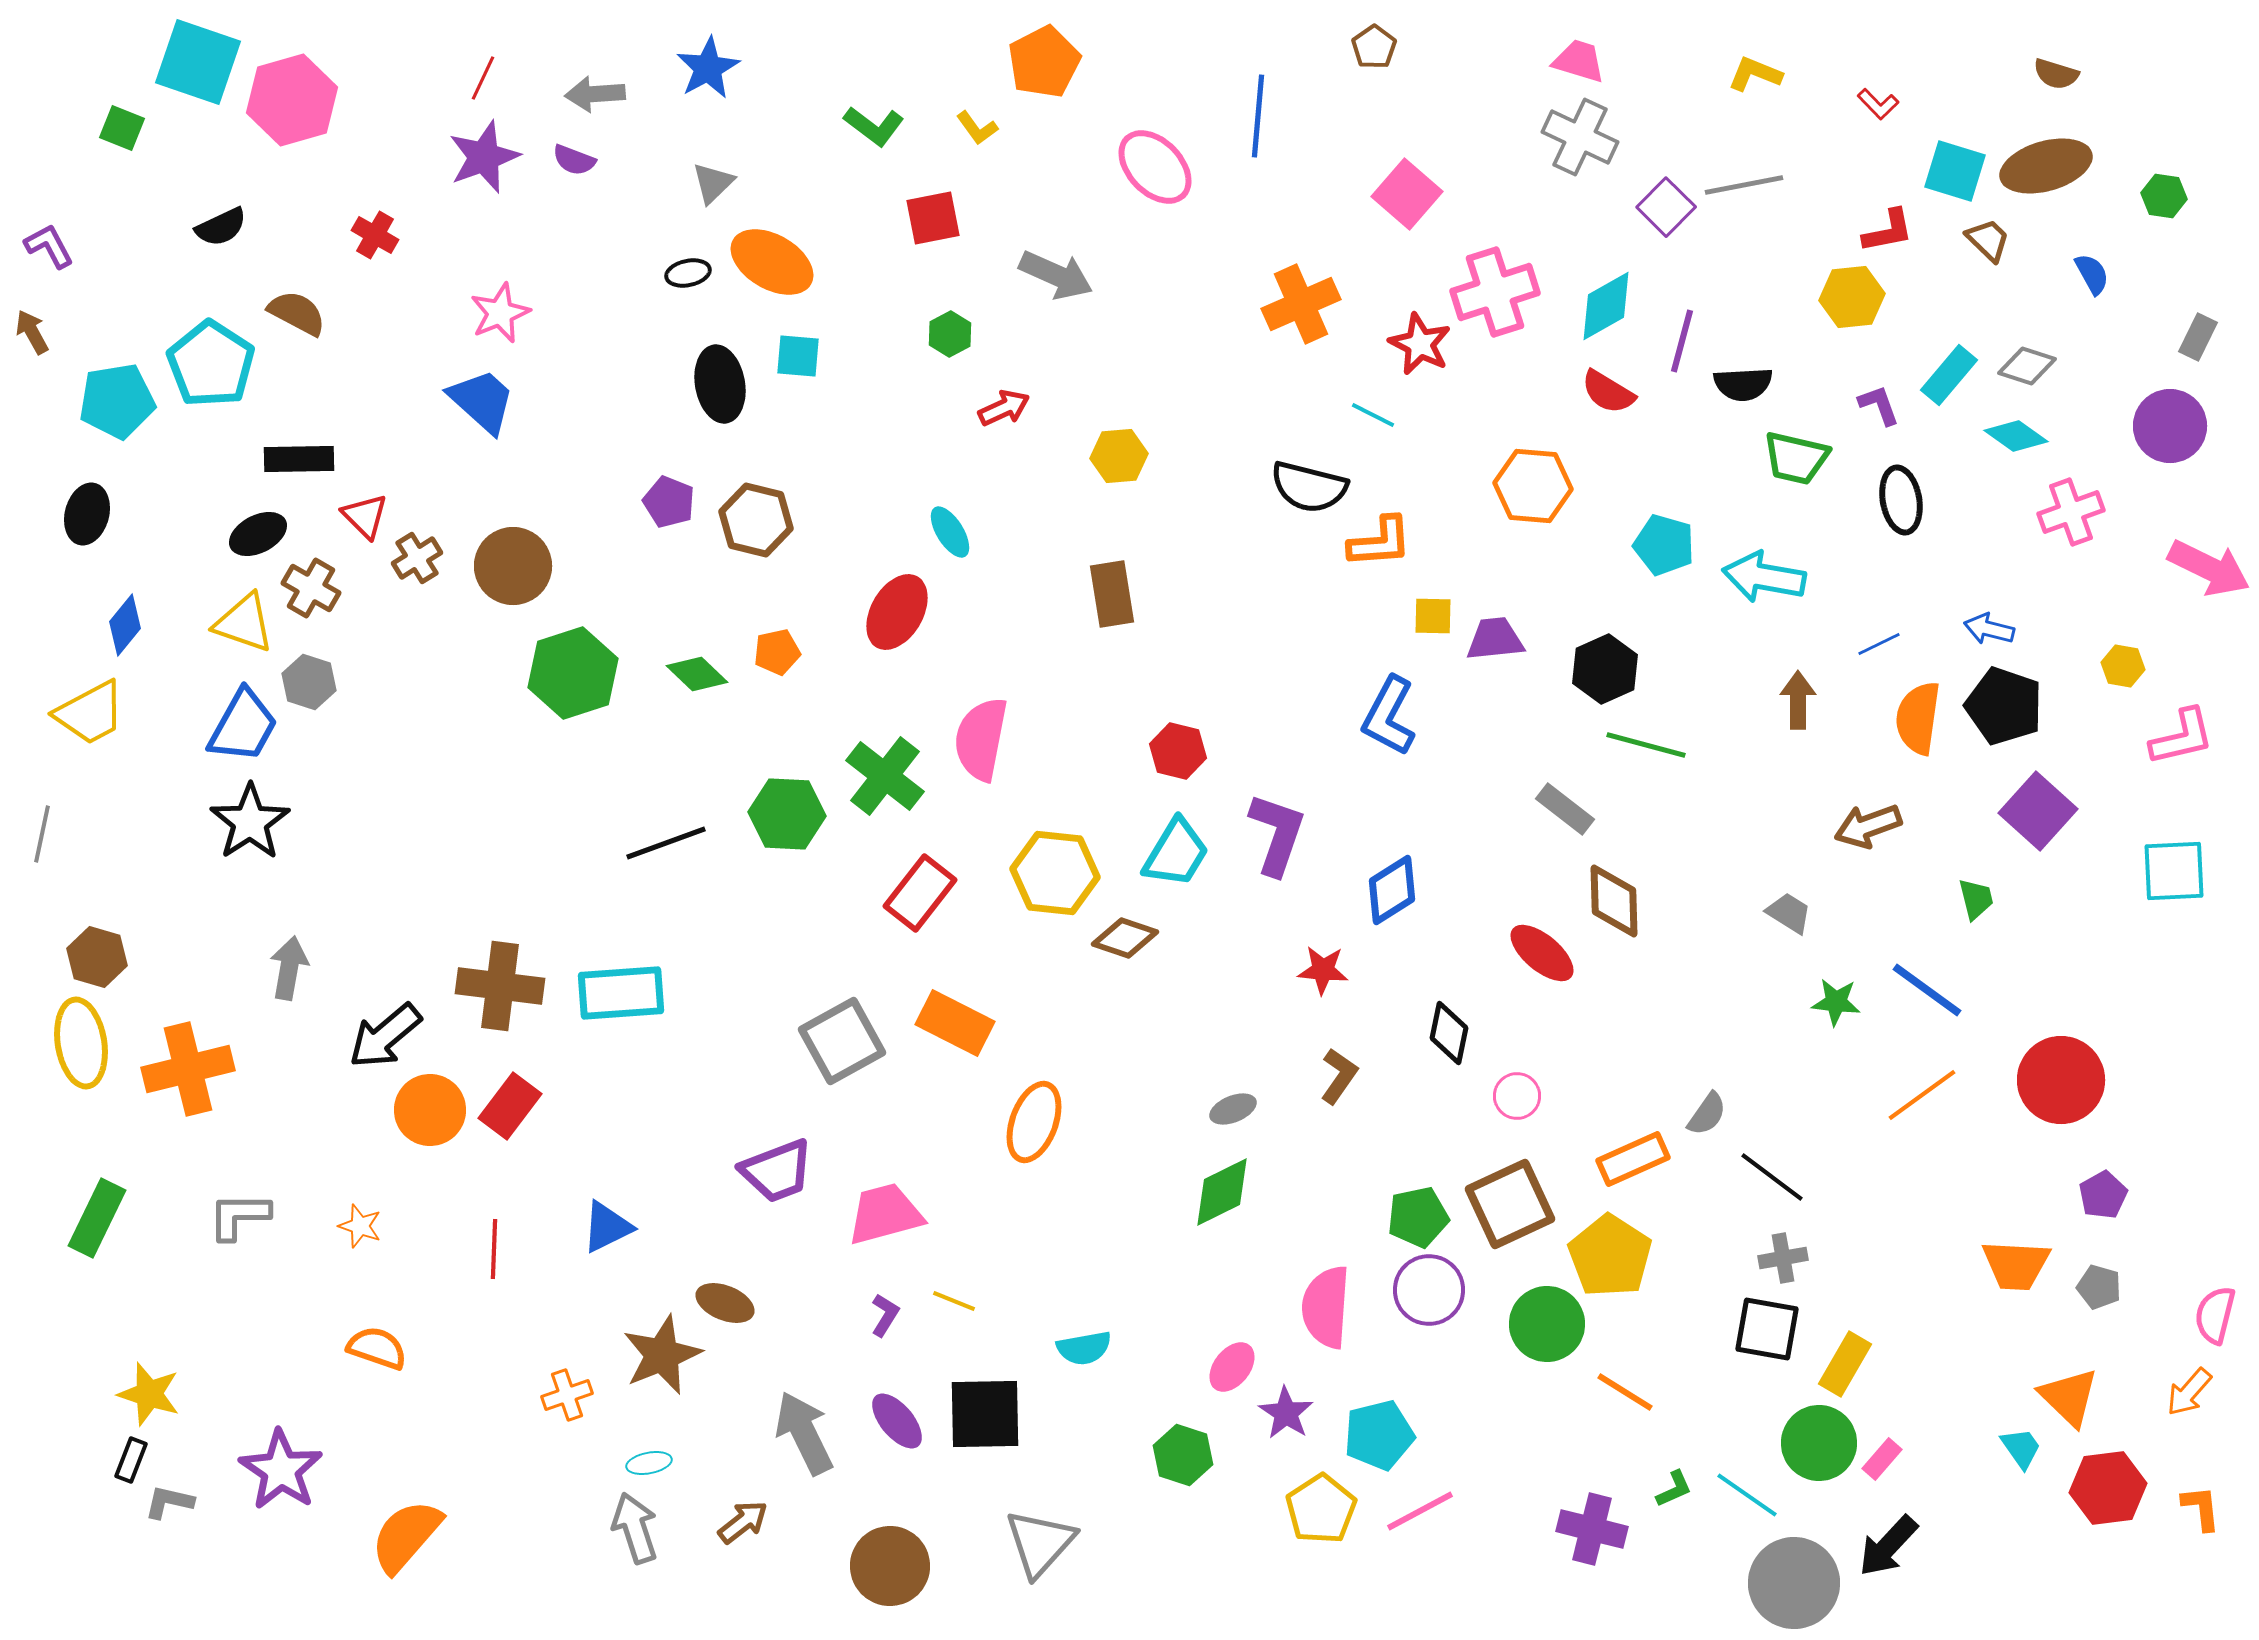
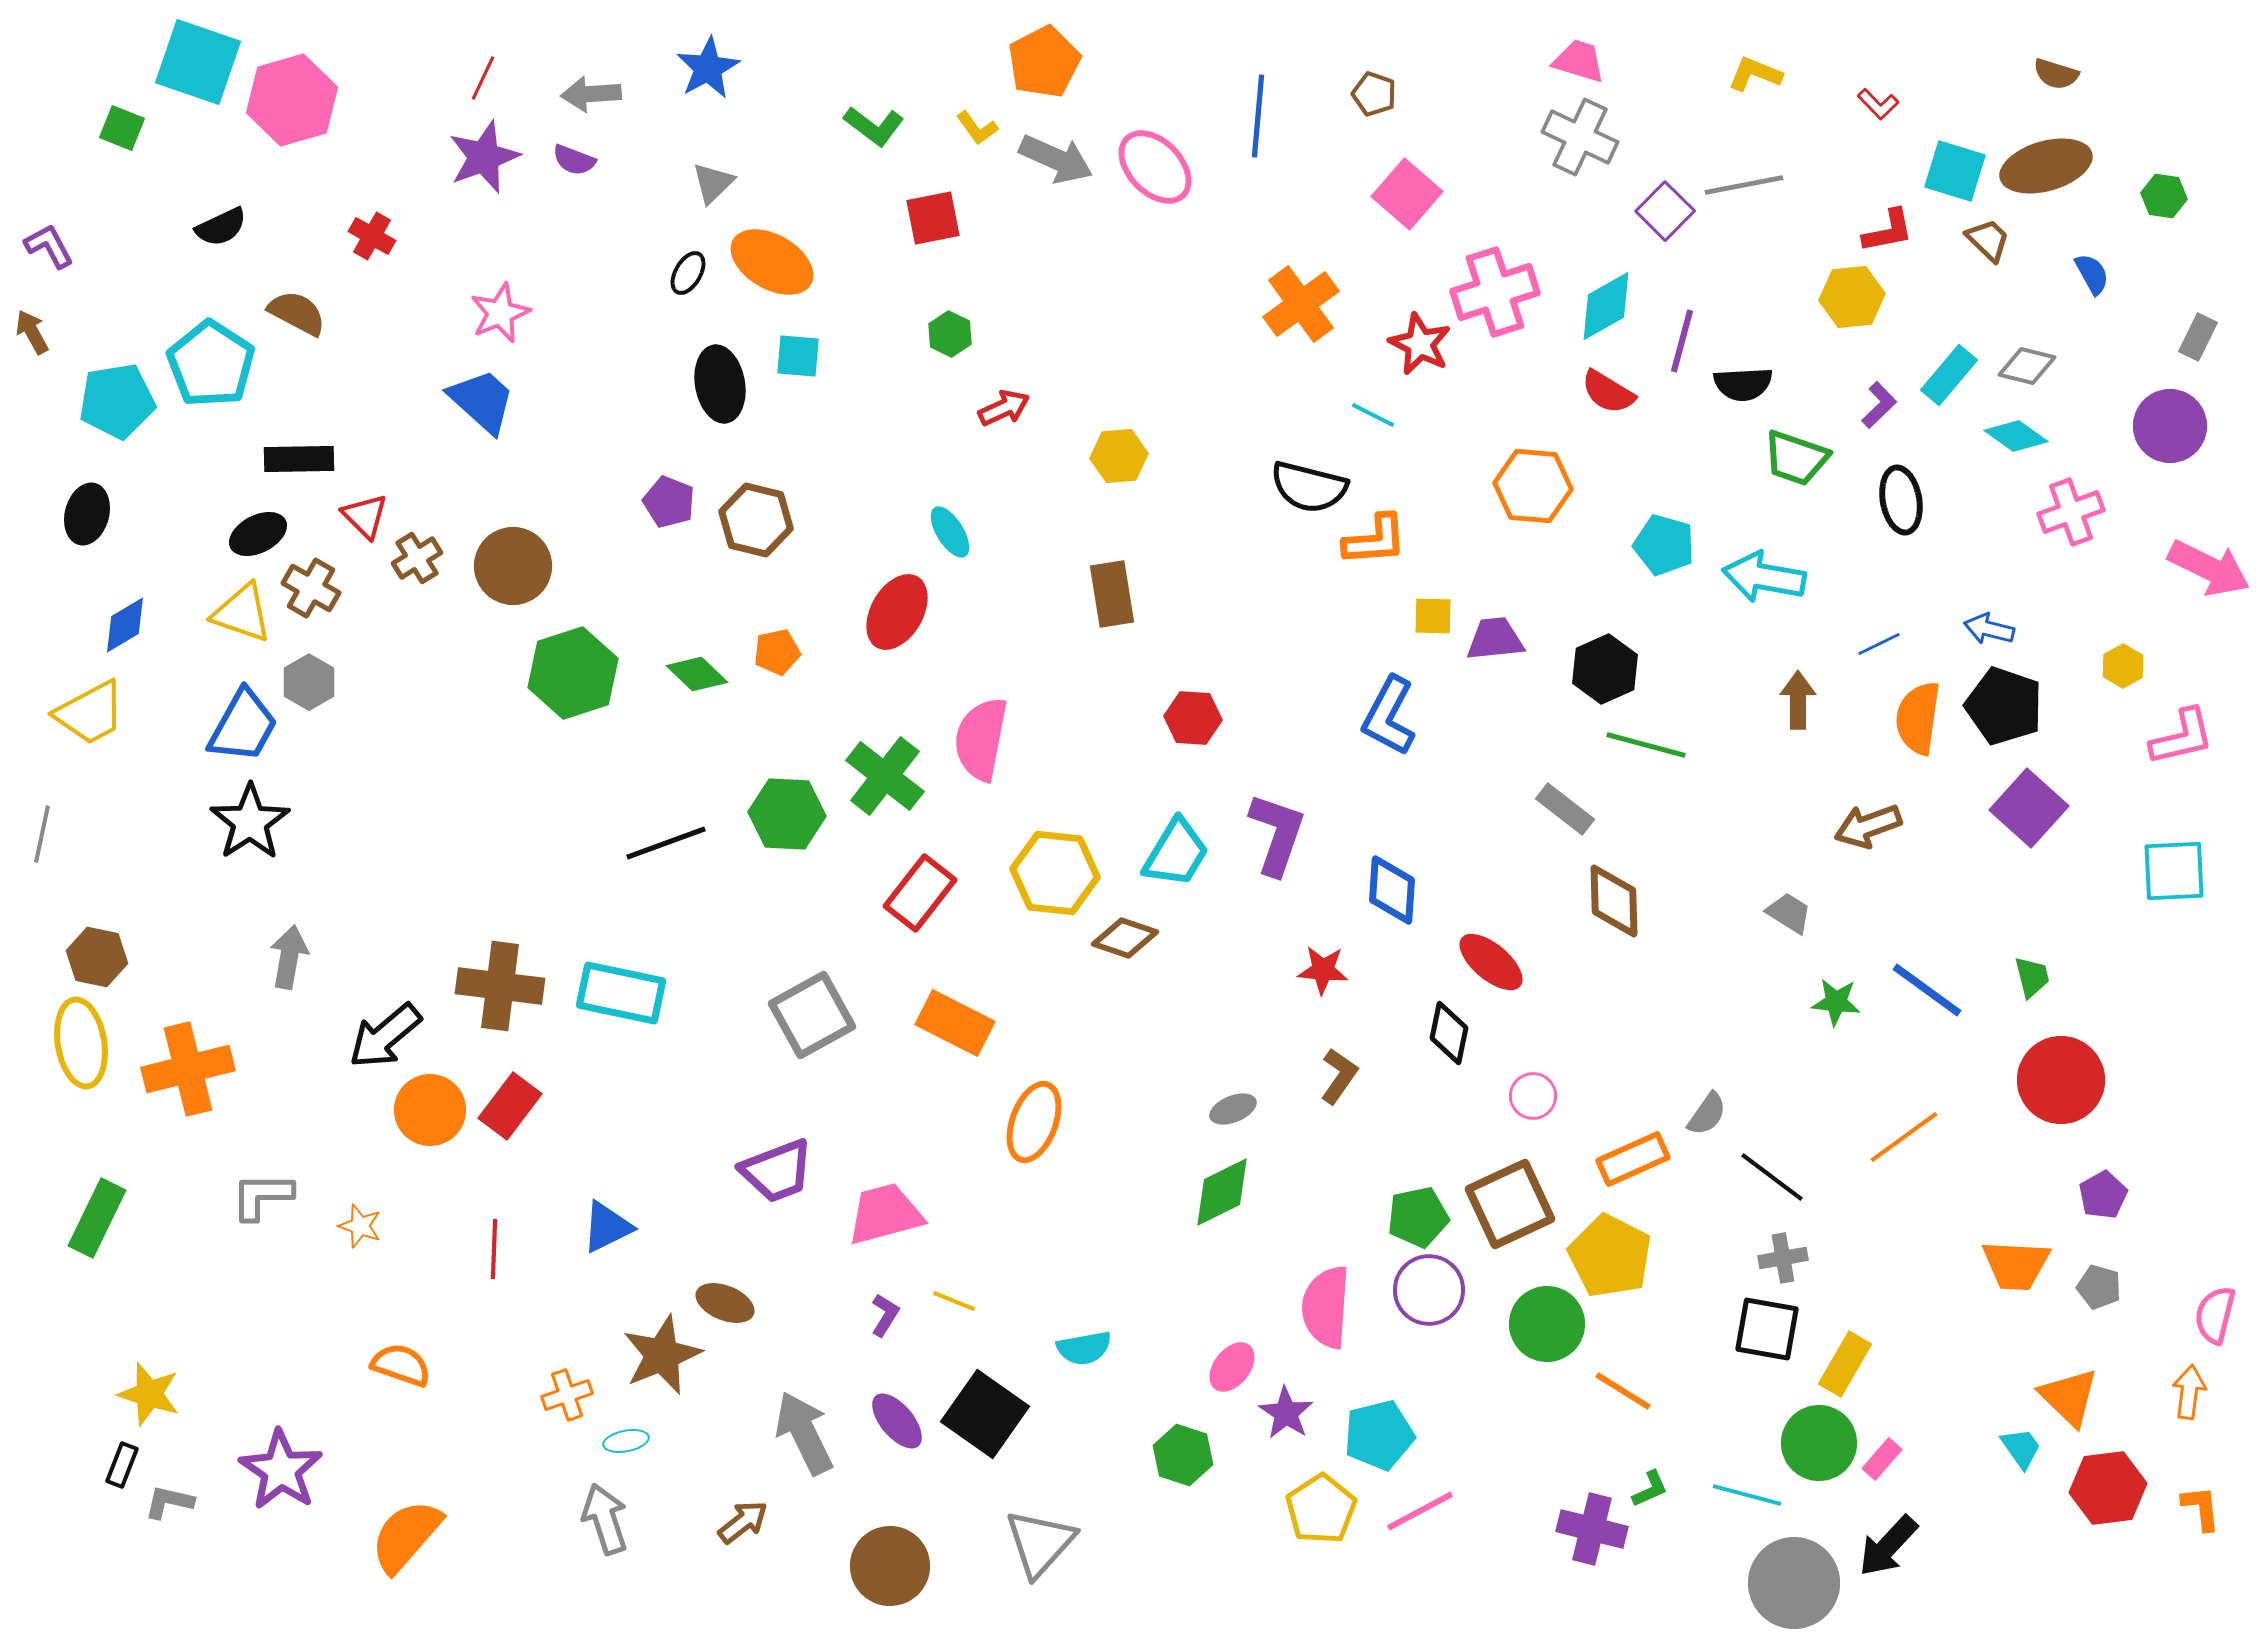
brown pentagon at (1374, 47): moved 47 px down; rotated 18 degrees counterclockwise
gray arrow at (595, 94): moved 4 px left
purple square at (1666, 207): moved 1 px left, 4 px down
red cross at (375, 235): moved 3 px left, 1 px down
black ellipse at (688, 273): rotated 48 degrees counterclockwise
gray arrow at (1056, 275): moved 116 px up
orange cross at (1301, 304): rotated 12 degrees counterclockwise
green hexagon at (950, 334): rotated 6 degrees counterclockwise
gray diamond at (2027, 366): rotated 4 degrees counterclockwise
purple L-shape at (1879, 405): rotated 66 degrees clockwise
green trapezoid at (1796, 458): rotated 6 degrees clockwise
orange L-shape at (1380, 542): moved 5 px left, 2 px up
yellow triangle at (244, 623): moved 2 px left, 10 px up
blue diamond at (125, 625): rotated 20 degrees clockwise
yellow hexagon at (2123, 666): rotated 21 degrees clockwise
gray hexagon at (309, 682): rotated 12 degrees clockwise
red hexagon at (1178, 751): moved 15 px right, 33 px up; rotated 10 degrees counterclockwise
purple square at (2038, 811): moved 9 px left, 3 px up
blue diamond at (1392, 890): rotated 54 degrees counterclockwise
green trapezoid at (1976, 899): moved 56 px right, 78 px down
red ellipse at (1542, 953): moved 51 px left, 9 px down
brown hexagon at (97, 957): rotated 4 degrees counterclockwise
gray arrow at (289, 968): moved 11 px up
cyan rectangle at (621, 993): rotated 16 degrees clockwise
gray square at (842, 1041): moved 30 px left, 26 px up
orange line at (1922, 1095): moved 18 px left, 42 px down
pink circle at (1517, 1096): moved 16 px right
gray L-shape at (239, 1216): moved 23 px right, 20 px up
yellow pentagon at (1610, 1256): rotated 6 degrees counterclockwise
orange semicircle at (377, 1348): moved 24 px right, 17 px down
orange line at (1625, 1392): moved 2 px left, 1 px up
orange arrow at (2189, 1392): rotated 146 degrees clockwise
black square at (985, 1414): rotated 36 degrees clockwise
black rectangle at (131, 1460): moved 9 px left, 5 px down
cyan ellipse at (649, 1463): moved 23 px left, 22 px up
green L-shape at (1674, 1489): moved 24 px left
cyan line at (1747, 1495): rotated 20 degrees counterclockwise
gray arrow at (635, 1528): moved 30 px left, 9 px up
